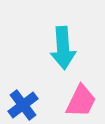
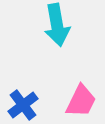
cyan arrow: moved 6 px left, 23 px up; rotated 6 degrees counterclockwise
